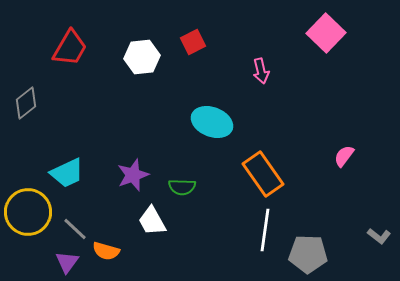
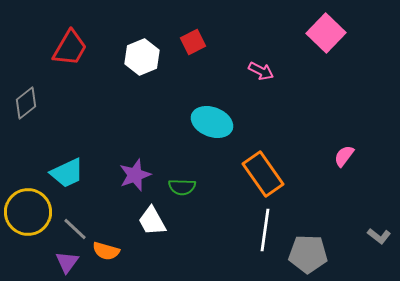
white hexagon: rotated 16 degrees counterclockwise
pink arrow: rotated 50 degrees counterclockwise
purple star: moved 2 px right
